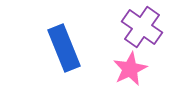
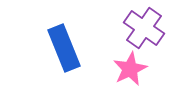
purple cross: moved 2 px right, 1 px down
